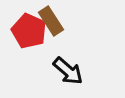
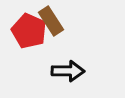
black arrow: rotated 40 degrees counterclockwise
